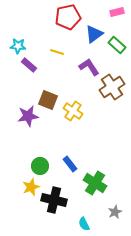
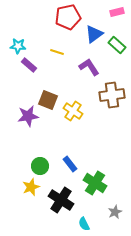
brown cross: moved 8 px down; rotated 25 degrees clockwise
black cross: moved 7 px right; rotated 20 degrees clockwise
